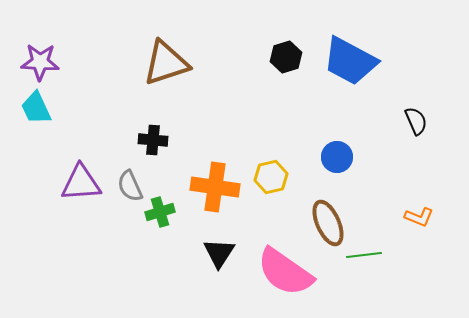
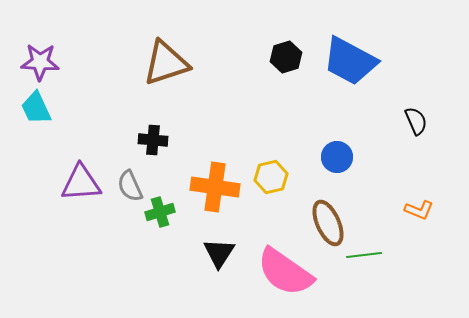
orange L-shape: moved 7 px up
